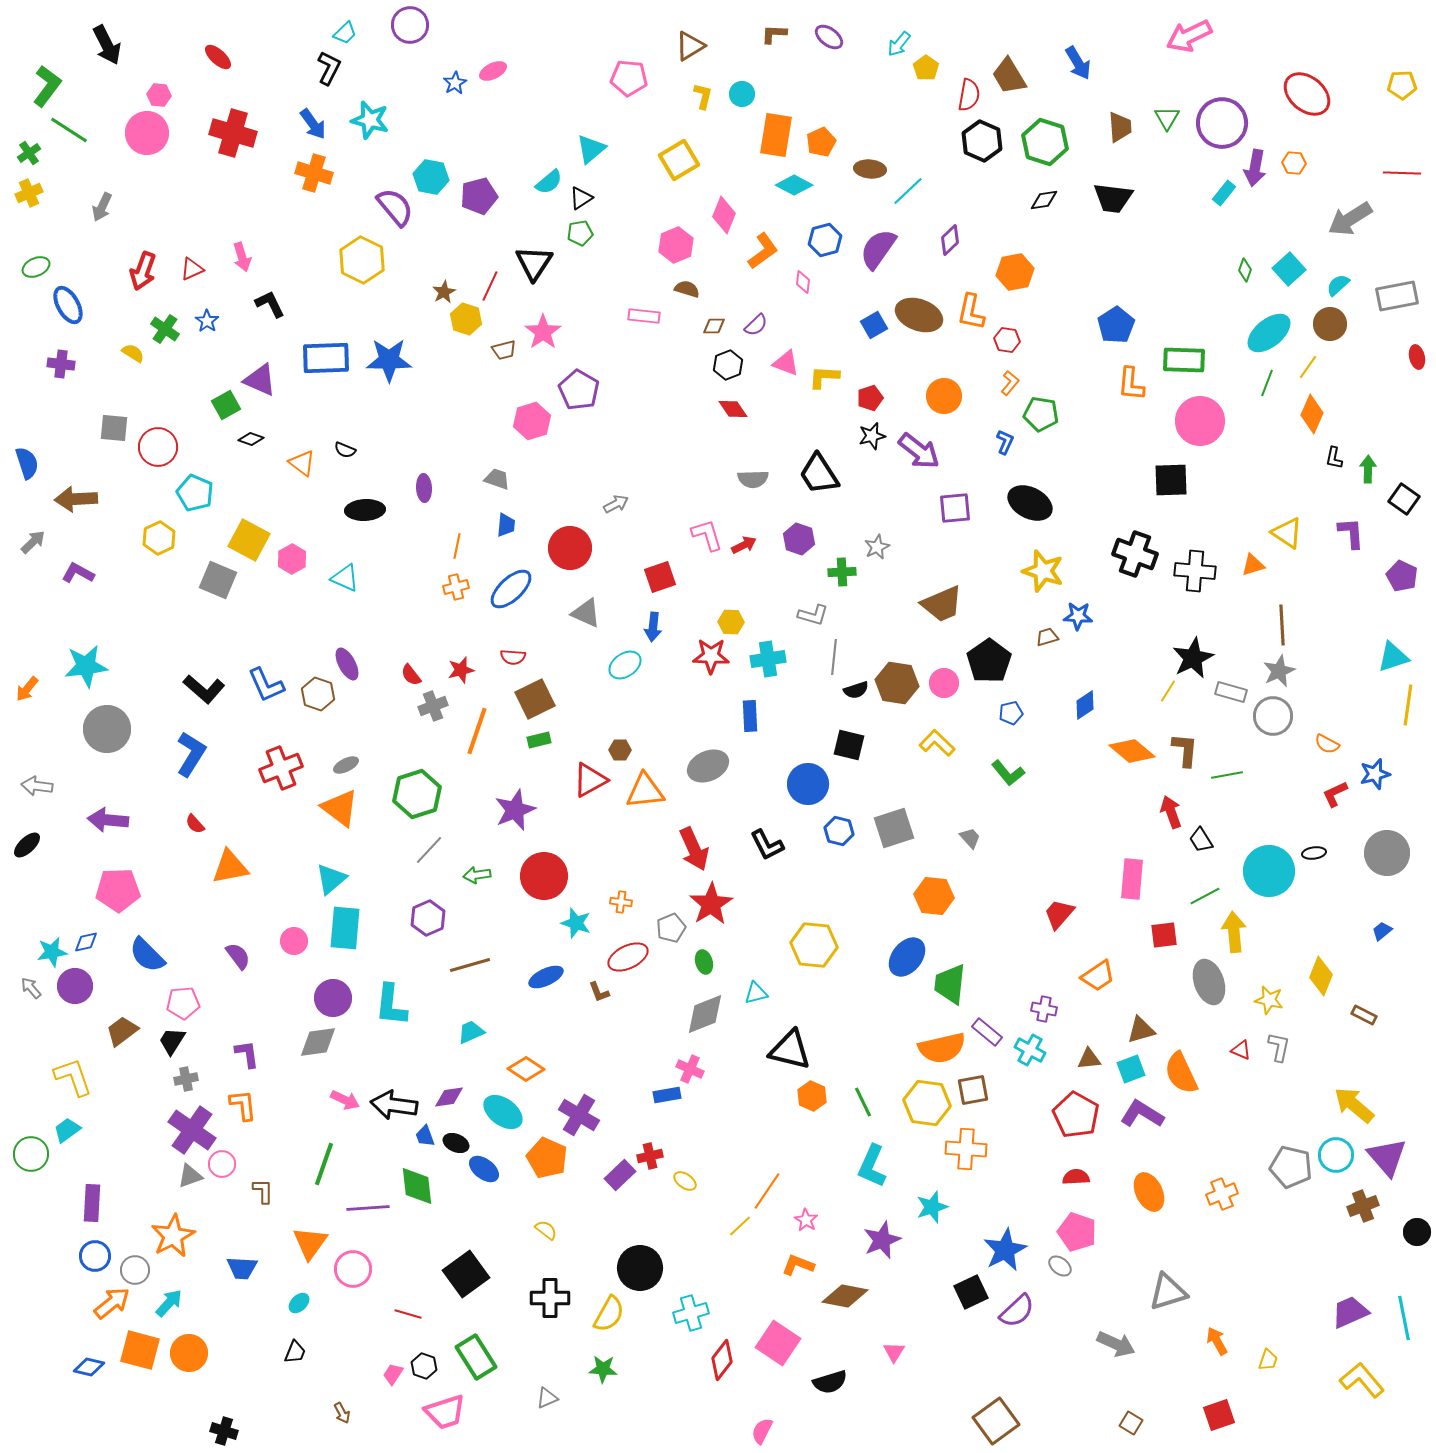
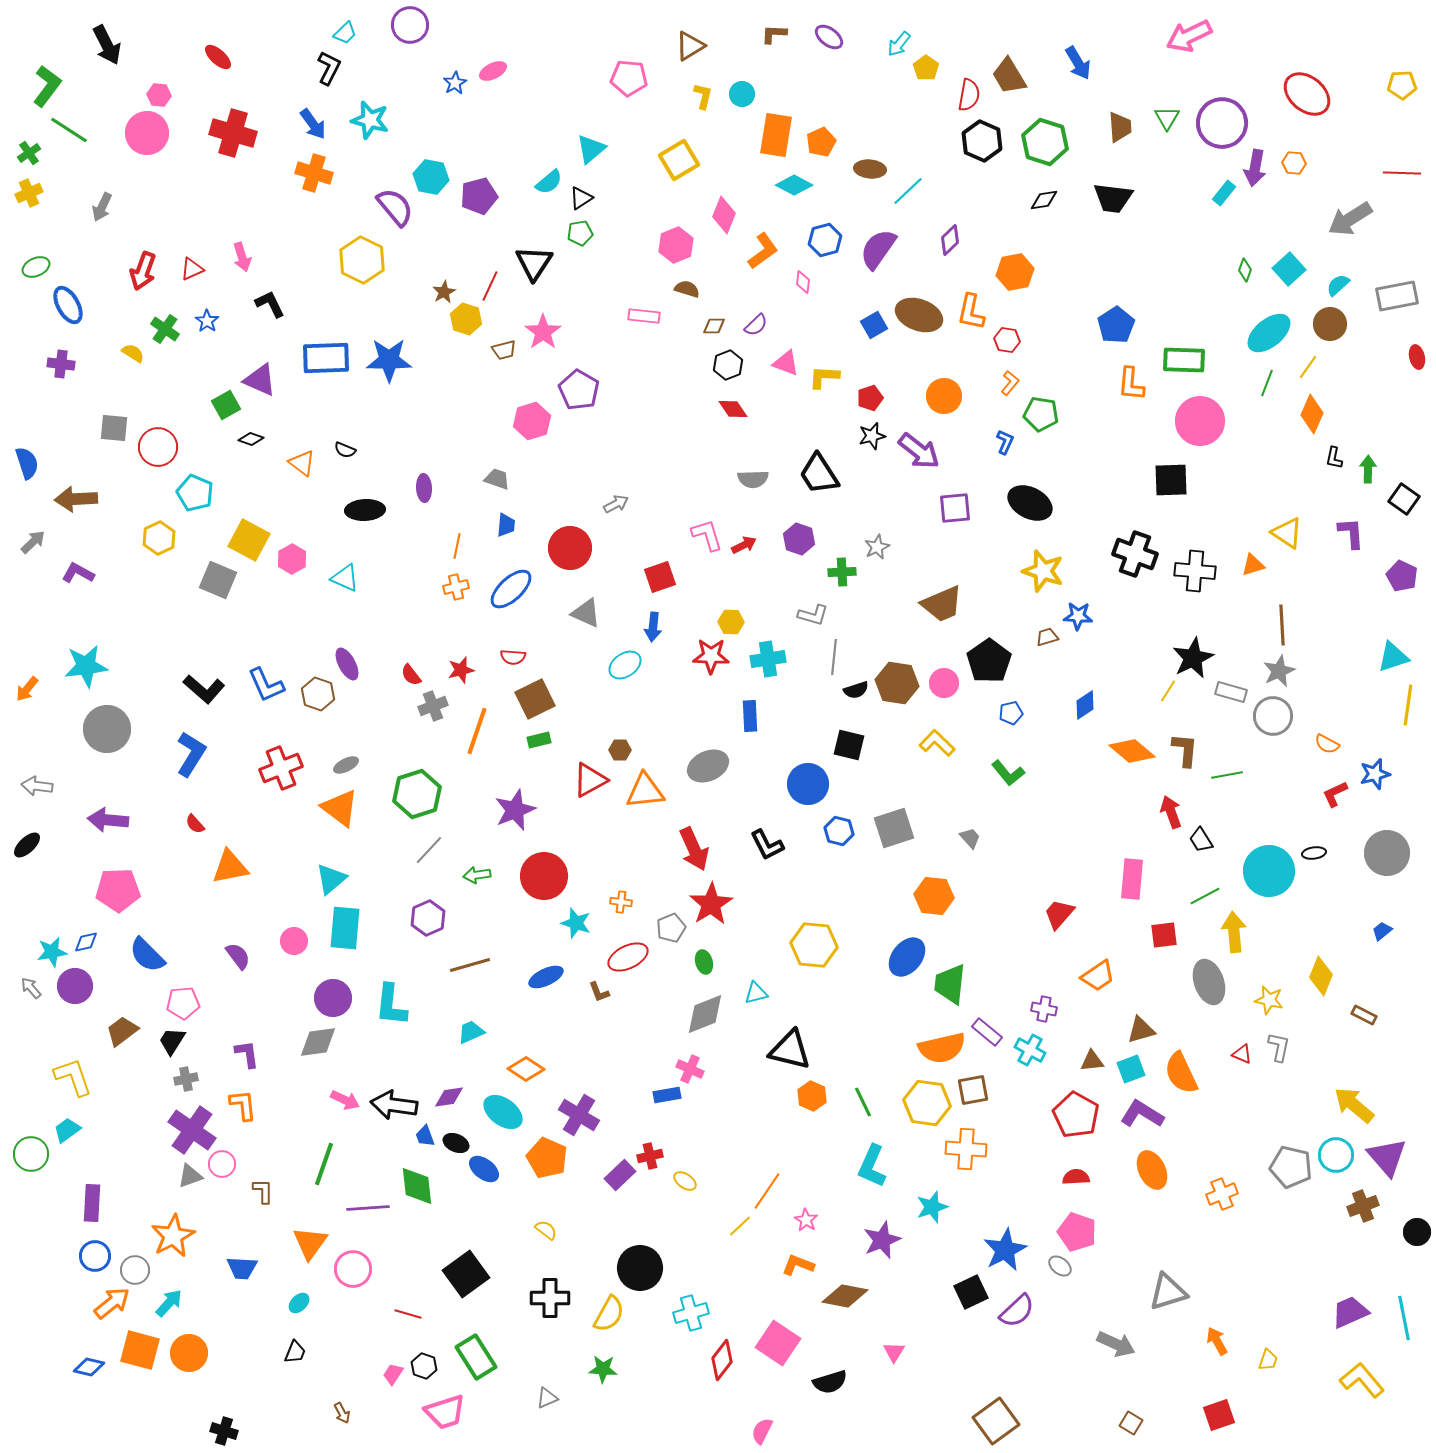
red triangle at (1241, 1050): moved 1 px right, 4 px down
brown triangle at (1089, 1059): moved 3 px right, 2 px down
orange ellipse at (1149, 1192): moved 3 px right, 22 px up
